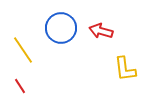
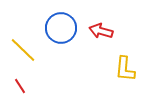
yellow line: rotated 12 degrees counterclockwise
yellow L-shape: rotated 12 degrees clockwise
